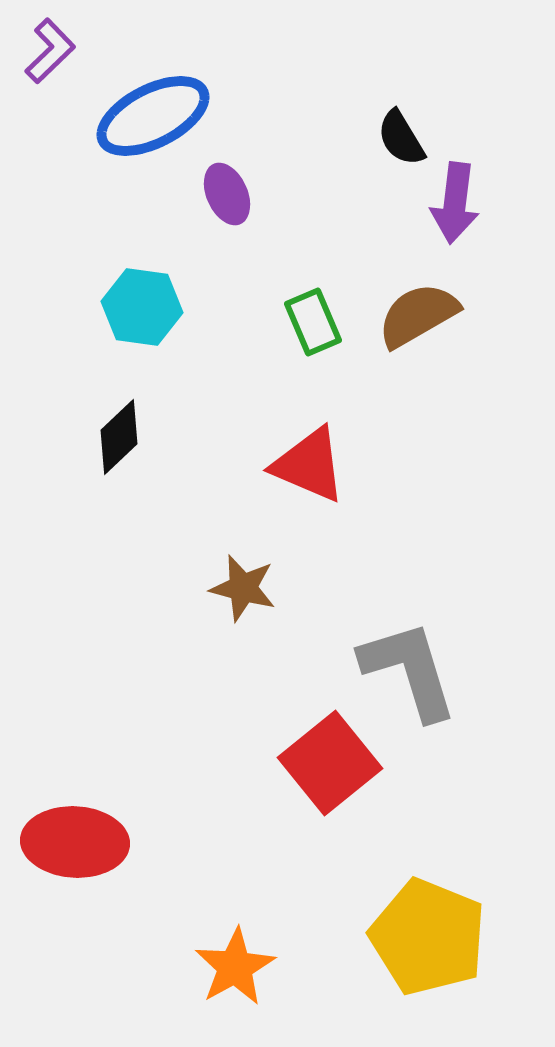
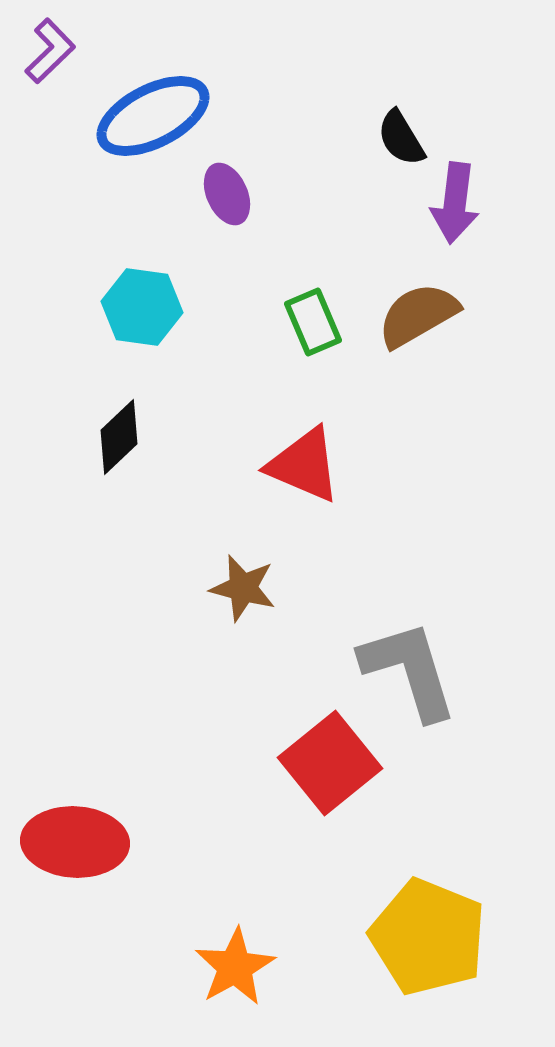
red triangle: moved 5 px left
